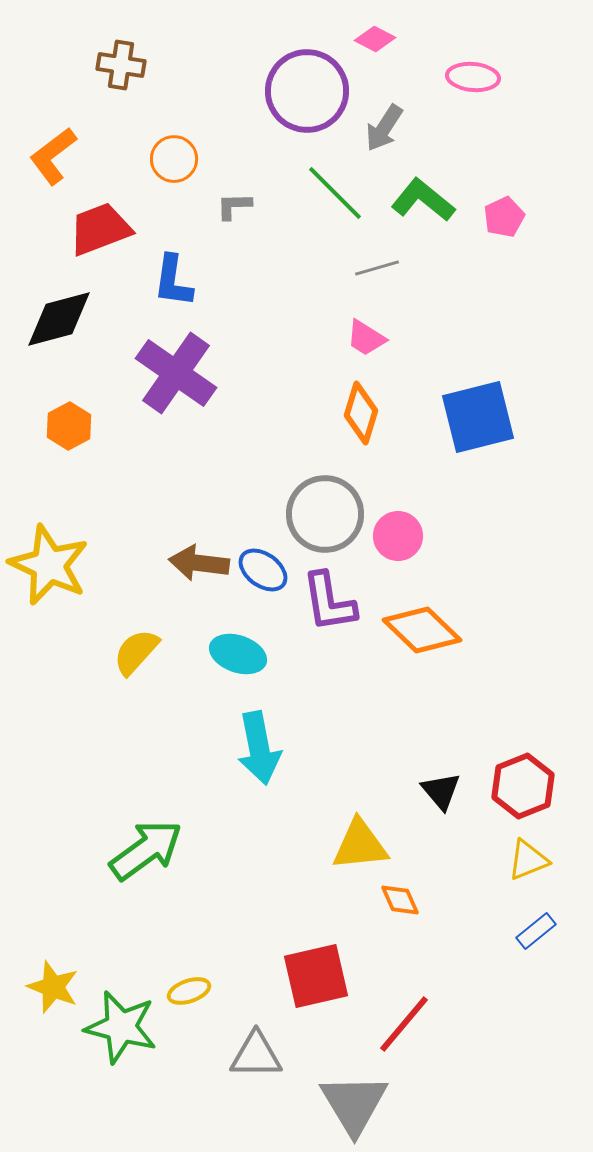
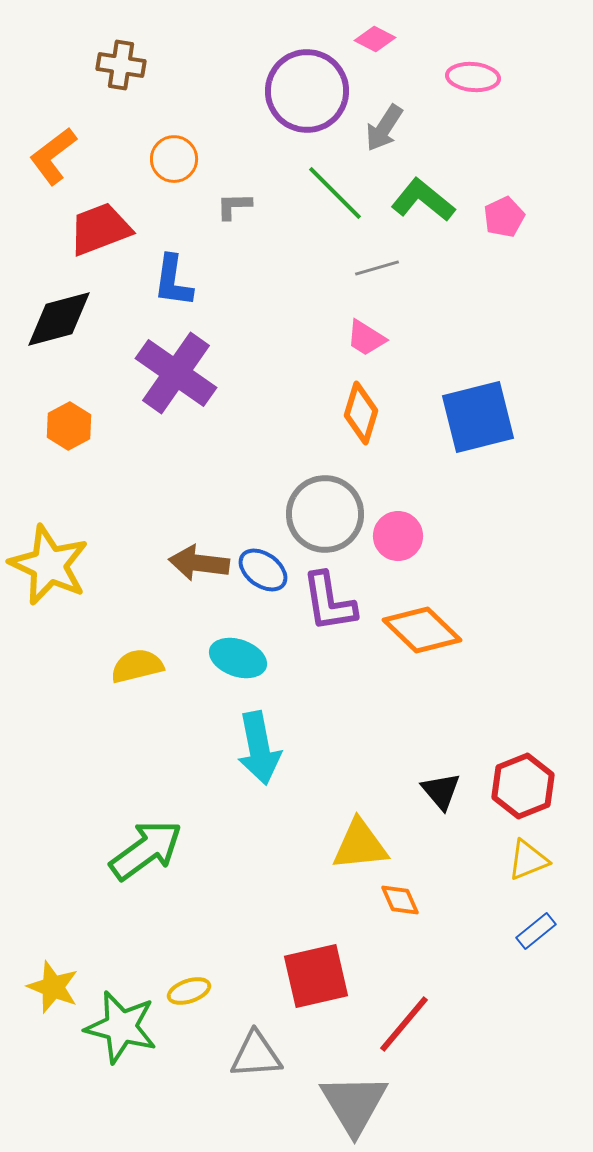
yellow semicircle at (136, 652): moved 1 px right, 14 px down; rotated 34 degrees clockwise
cyan ellipse at (238, 654): moved 4 px down
gray triangle at (256, 1055): rotated 4 degrees counterclockwise
